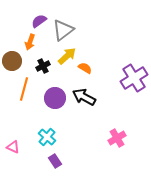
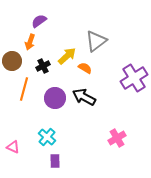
gray triangle: moved 33 px right, 11 px down
purple rectangle: rotated 32 degrees clockwise
